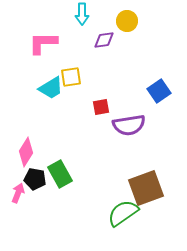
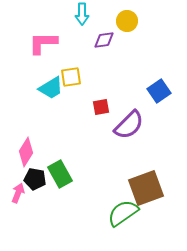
purple semicircle: rotated 36 degrees counterclockwise
